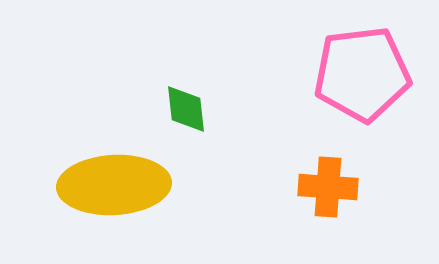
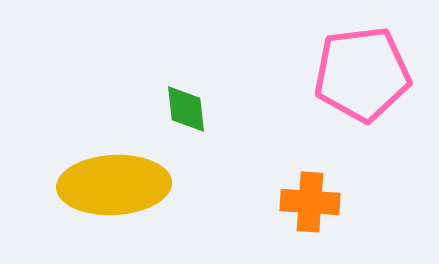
orange cross: moved 18 px left, 15 px down
